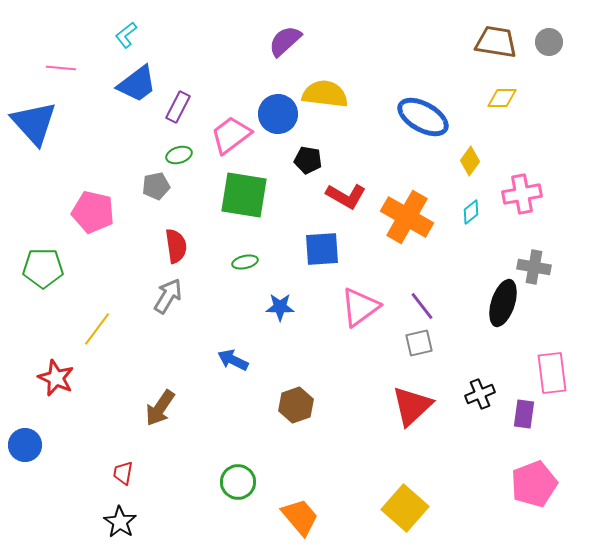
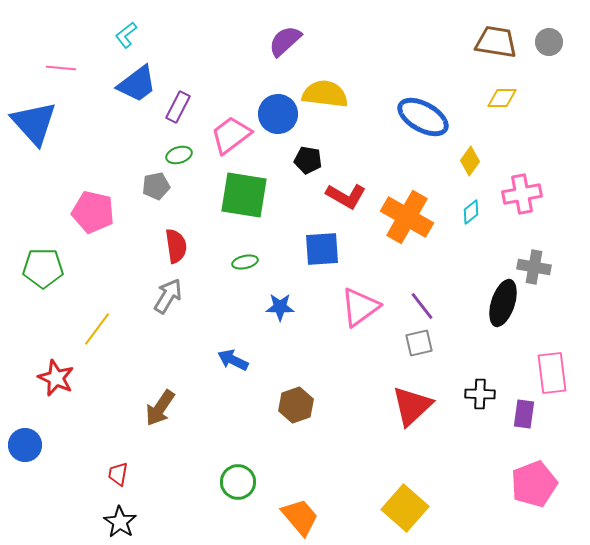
black cross at (480, 394): rotated 24 degrees clockwise
red trapezoid at (123, 473): moved 5 px left, 1 px down
